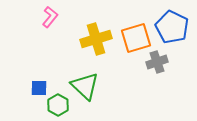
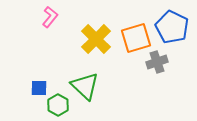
yellow cross: rotated 28 degrees counterclockwise
